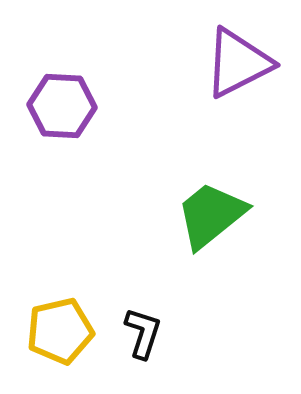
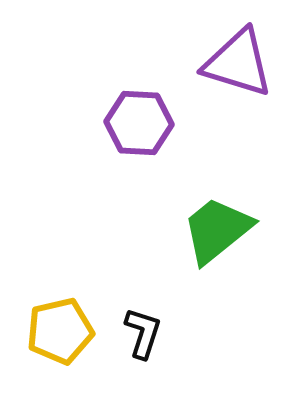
purple triangle: rotated 44 degrees clockwise
purple hexagon: moved 77 px right, 17 px down
green trapezoid: moved 6 px right, 15 px down
